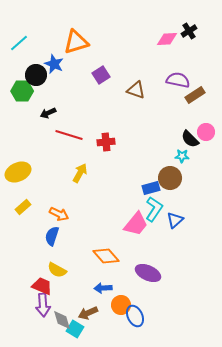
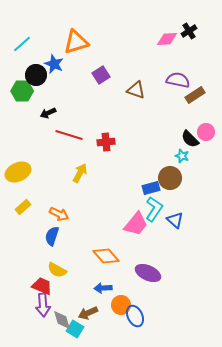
cyan line: moved 3 px right, 1 px down
cyan star: rotated 16 degrees clockwise
blue triangle: rotated 36 degrees counterclockwise
